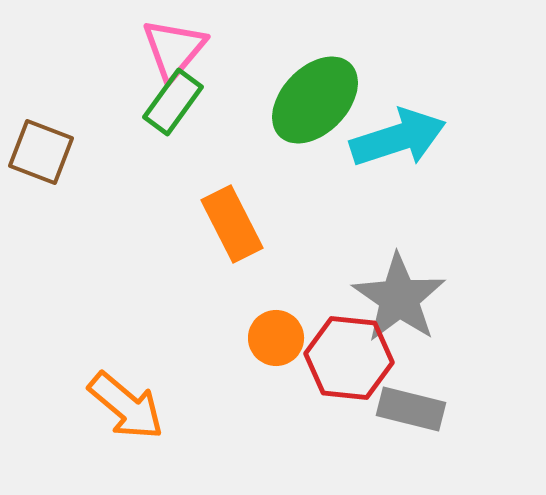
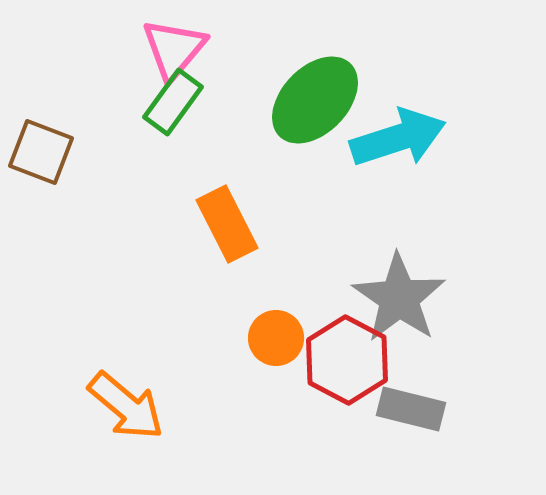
orange rectangle: moved 5 px left
red hexagon: moved 2 px left, 2 px down; rotated 22 degrees clockwise
